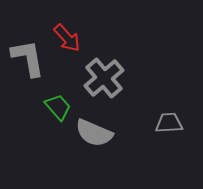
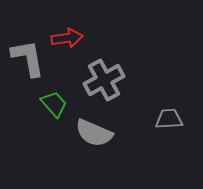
red arrow: rotated 56 degrees counterclockwise
gray cross: moved 2 px down; rotated 12 degrees clockwise
green trapezoid: moved 4 px left, 3 px up
gray trapezoid: moved 4 px up
